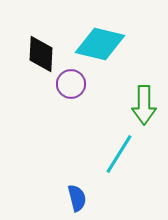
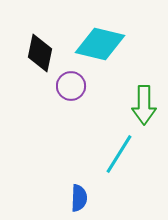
black diamond: moved 1 px left, 1 px up; rotated 9 degrees clockwise
purple circle: moved 2 px down
blue semicircle: moved 2 px right; rotated 16 degrees clockwise
